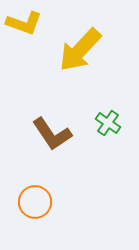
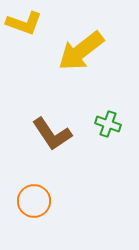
yellow arrow: moved 1 px right, 1 px down; rotated 9 degrees clockwise
green cross: moved 1 px down; rotated 15 degrees counterclockwise
orange circle: moved 1 px left, 1 px up
